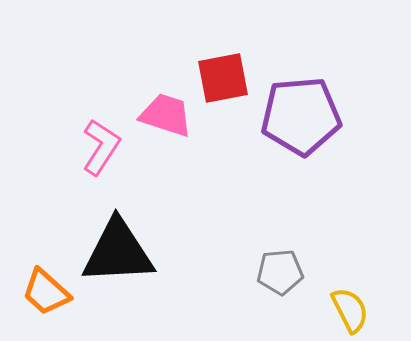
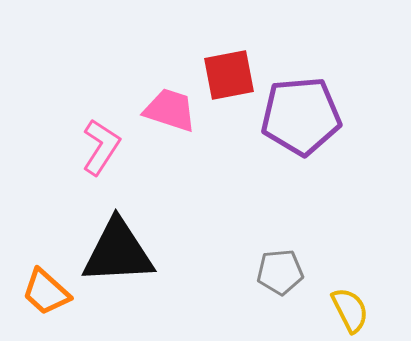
red square: moved 6 px right, 3 px up
pink trapezoid: moved 4 px right, 5 px up
